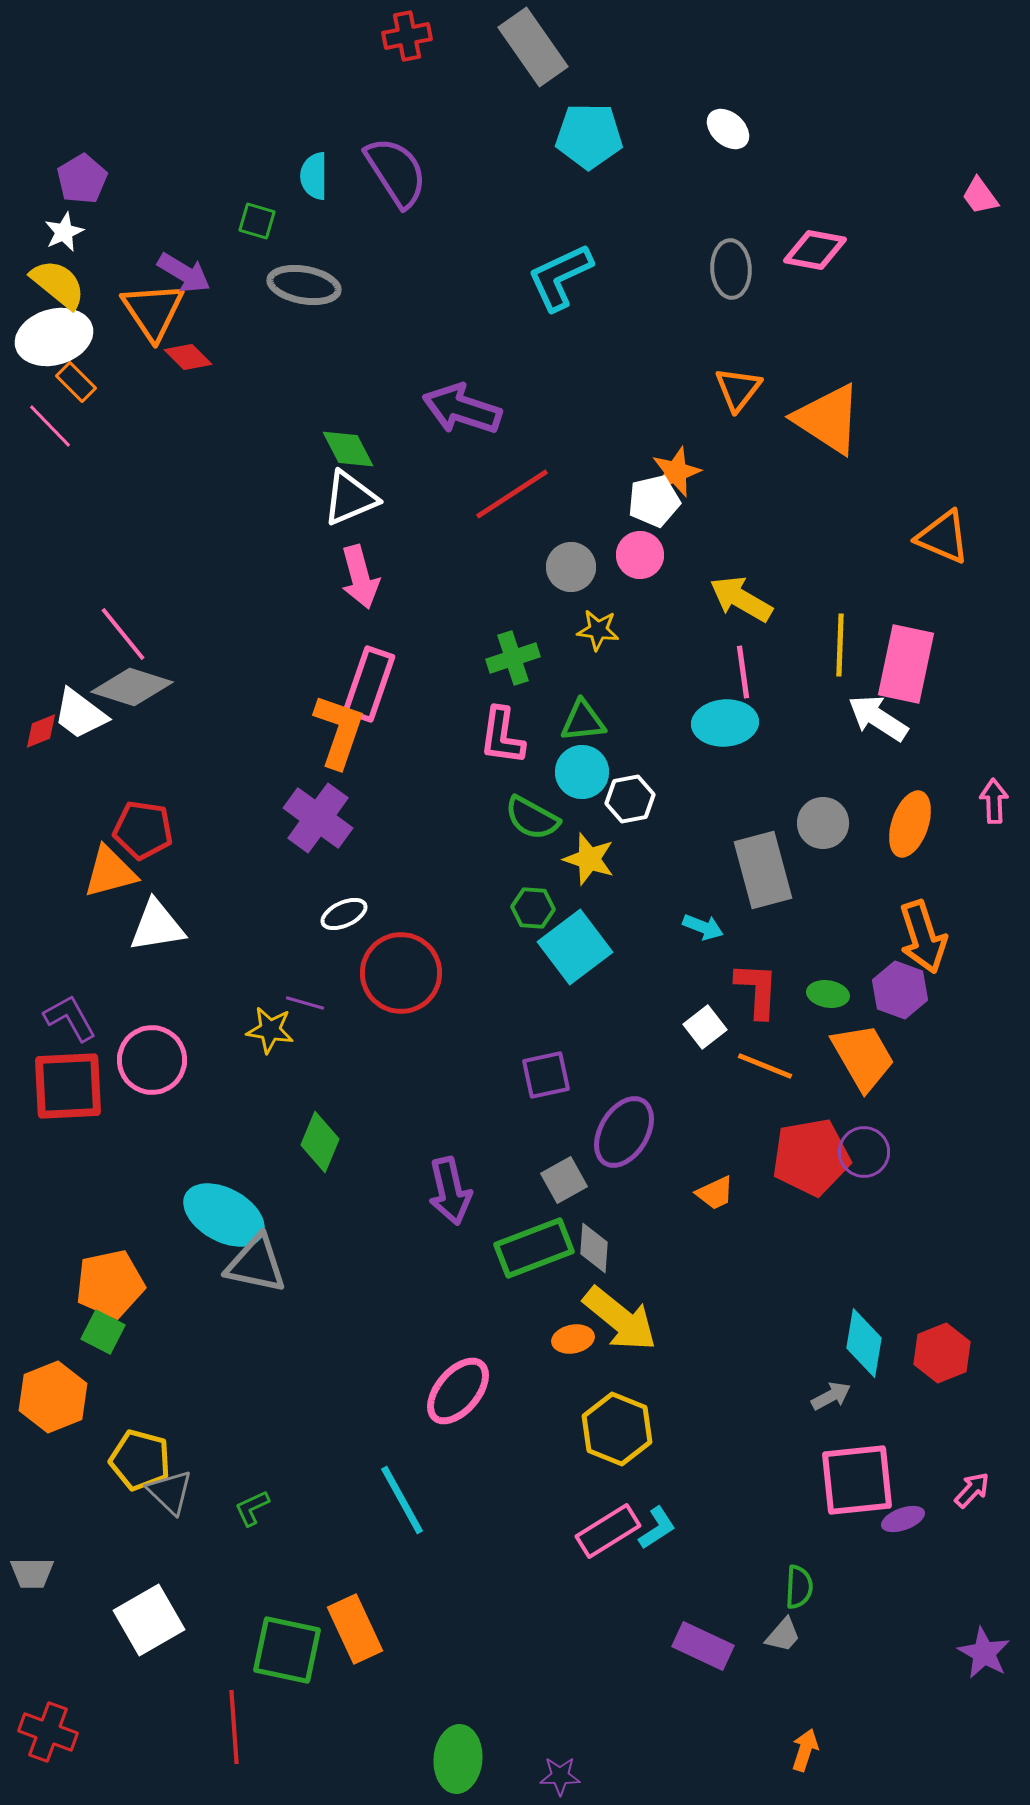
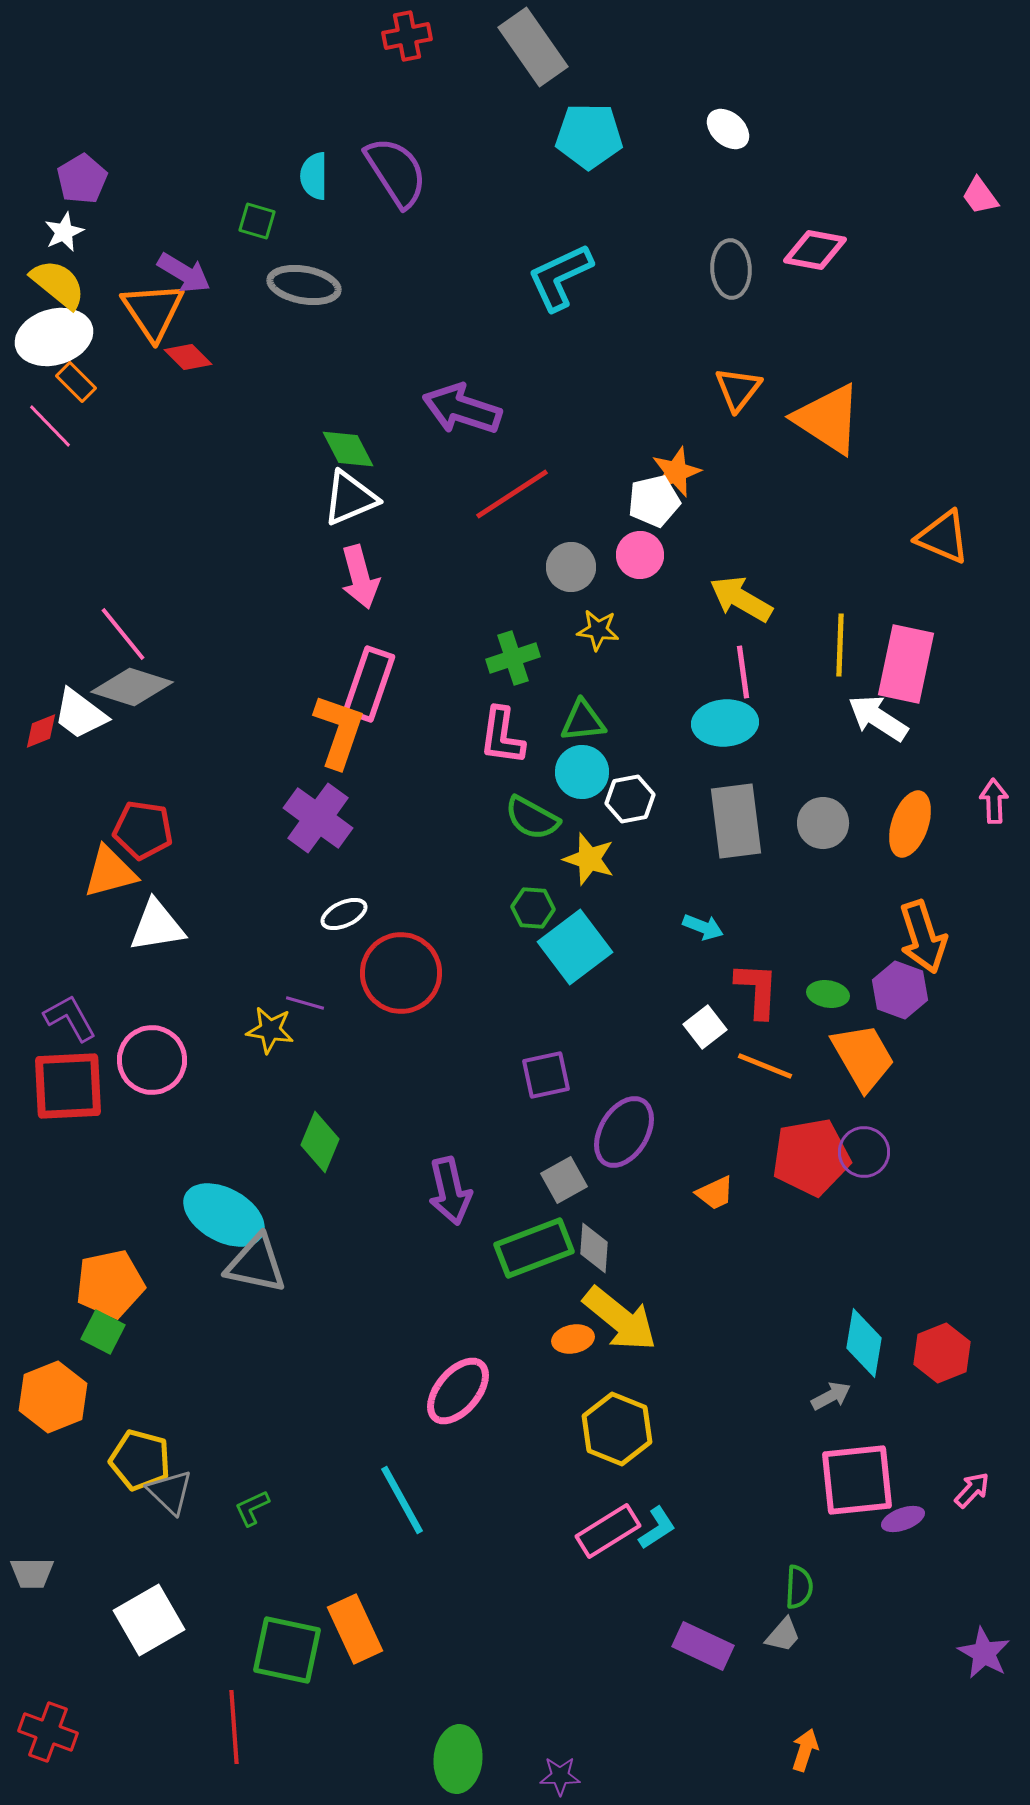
gray rectangle at (763, 870): moved 27 px left, 49 px up; rotated 8 degrees clockwise
